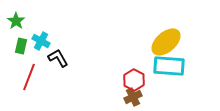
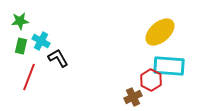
green star: moved 4 px right; rotated 30 degrees clockwise
yellow ellipse: moved 6 px left, 10 px up
red hexagon: moved 17 px right
